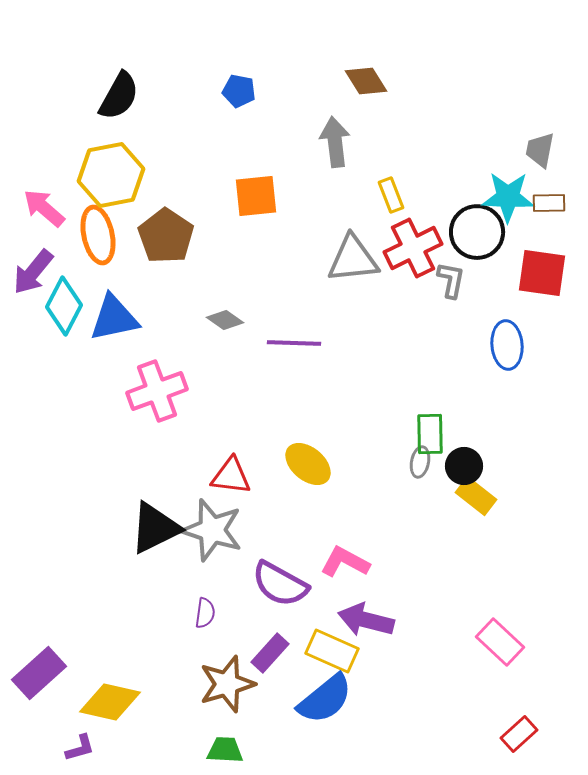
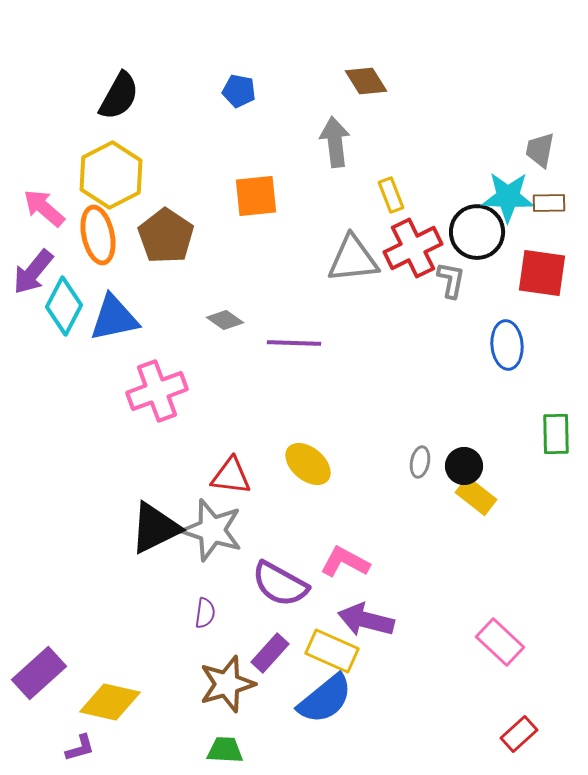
yellow hexagon at (111, 175): rotated 16 degrees counterclockwise
green rectangle at (430, 434): moved 126 px right
